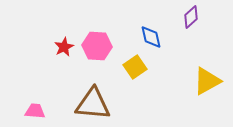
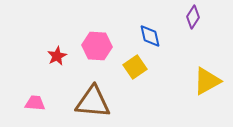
purple diamond: moved 2 px right; rotated 15 degrees counterclockwise
blue diamond: moved 1 px left, 1 px up
red star: moved 7 px left, 9 px down
brown triangle: moved 2 px up
pink trapezoid: moved 8 px up
